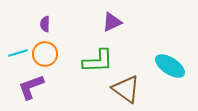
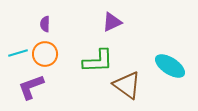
brown triangle: moved 1 px right, 4 px up
